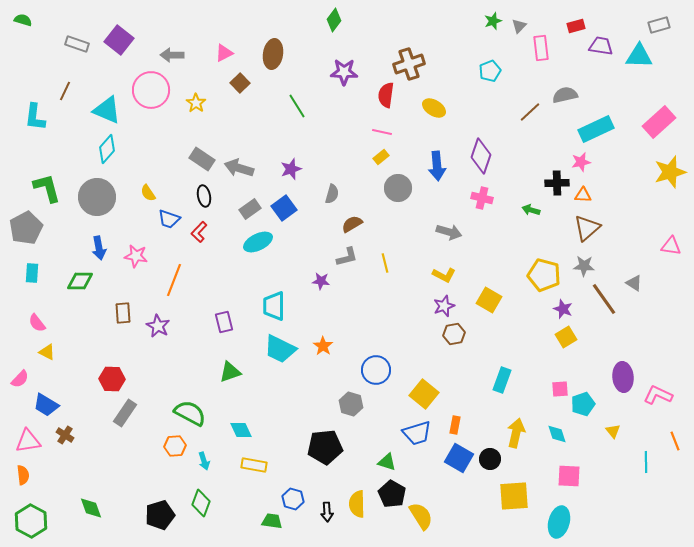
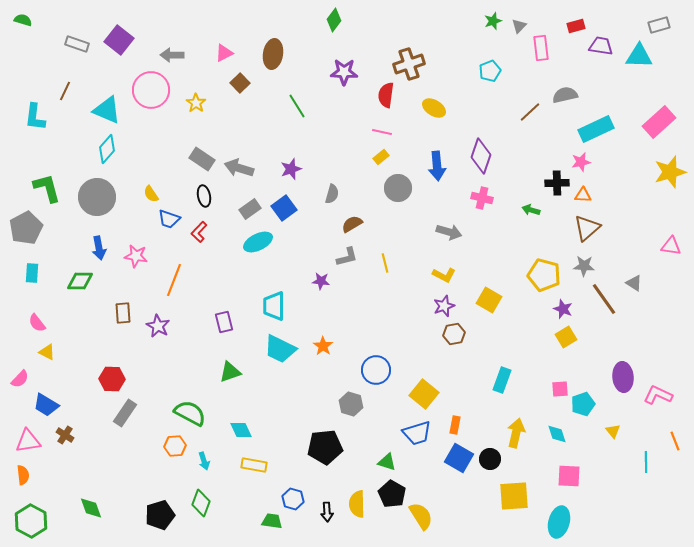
yellow semicircle at (148, 193): moved 3 px right, 1 px down
